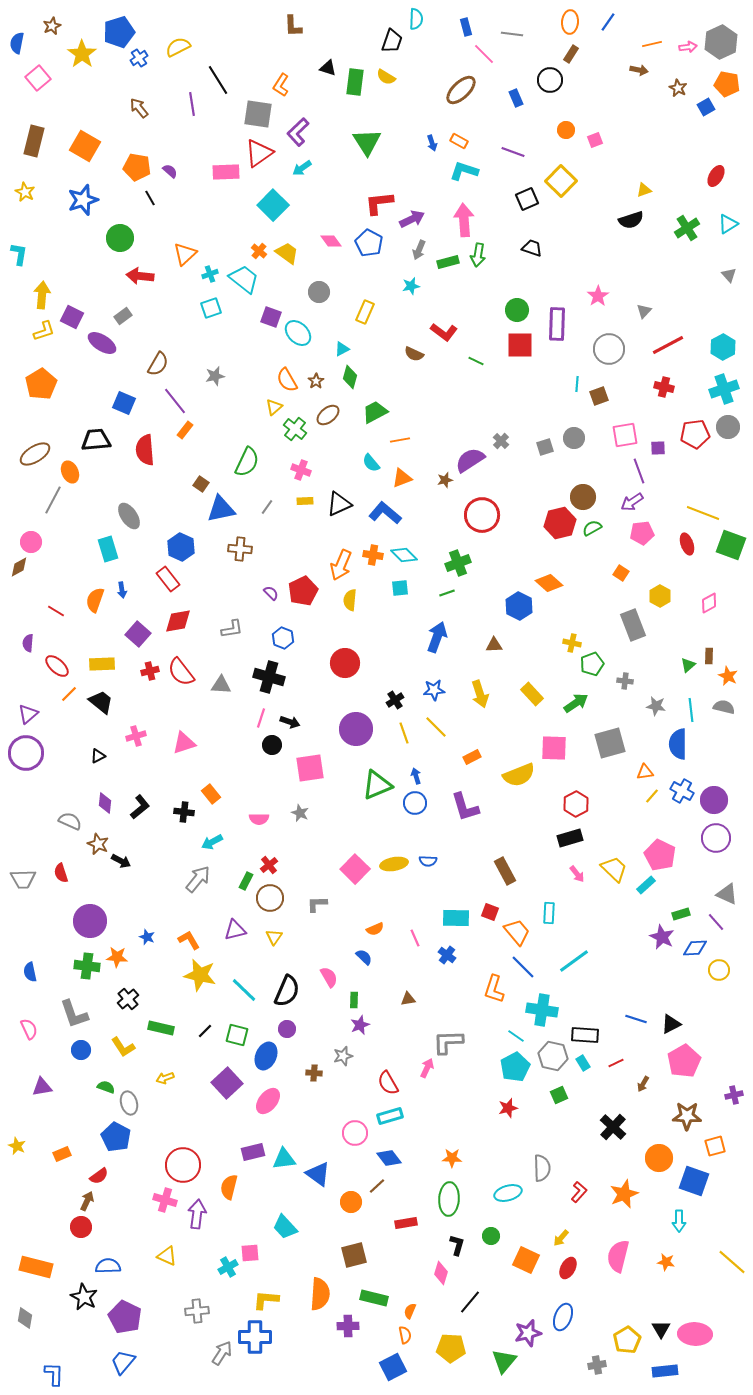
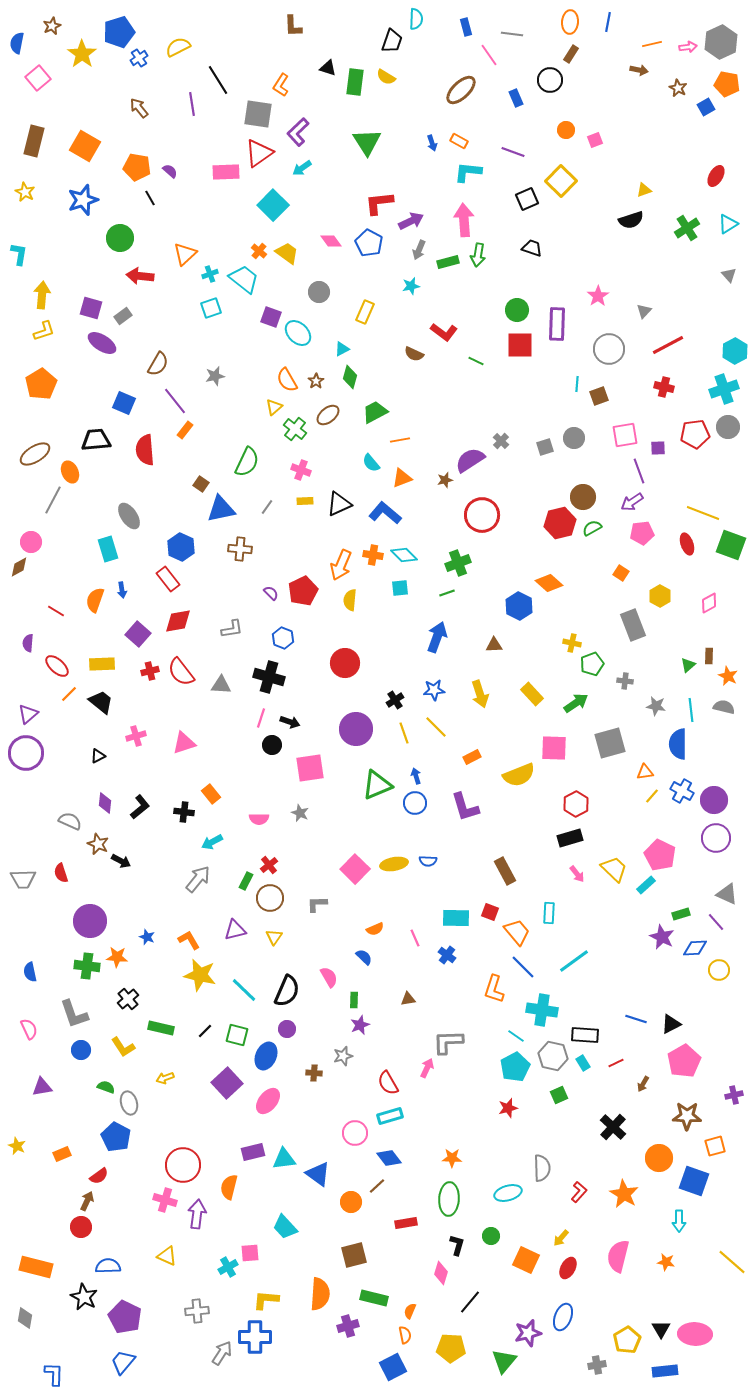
blue line at (608, 22): rotated 24 degrees counterclockwise
pink line at (484, 54): moved 5 px right, 1 px down; rotated 10 degrees clockwise
cyan L-shape at (464, 171): moved 4 px right, 1 px down; rotated 12 degrees counterclockwise
purple arrow at (412, 219): moved 1 px left, 2 px down
purple square at (72, 317): moved 19 px right, 9 px up; rotated 10 degrees counterclockwise
cyan hexagon at (723, 347): moved 12 px right, 4 px down
orange star at (624, 1194): rotated 20 degrees counterclockwise
purple cross at (348, 1326): rotated 15 degrees counterclockwise
